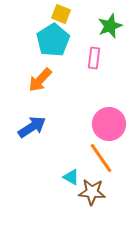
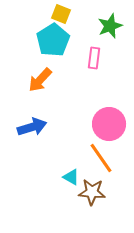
blue arrow: rotated 16 degrees clockwise
